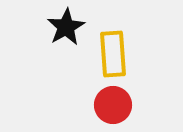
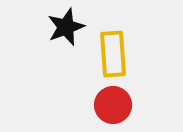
black star: rotated 9 degrees clockwise
